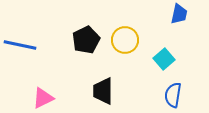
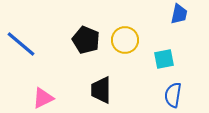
black pentagon: rotated 24 degrees counterclockwise
blue line: moved 1 px right, 1 px up; rotated 28 degrees clockwise
cyan square: rotated 30 degrees clockwise
black trapezoid: moved 2 px left, 1 px up
